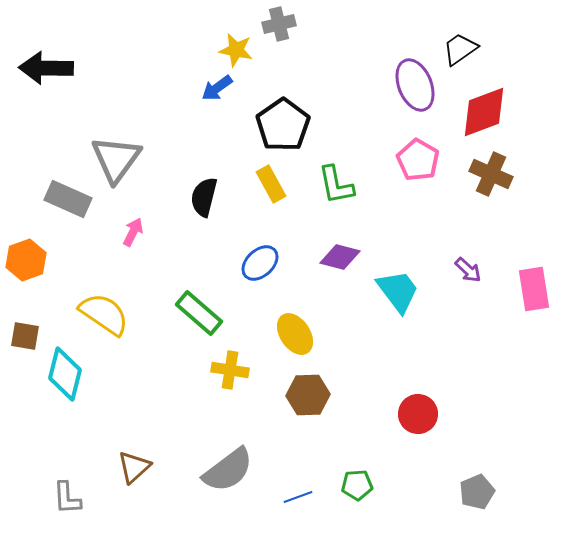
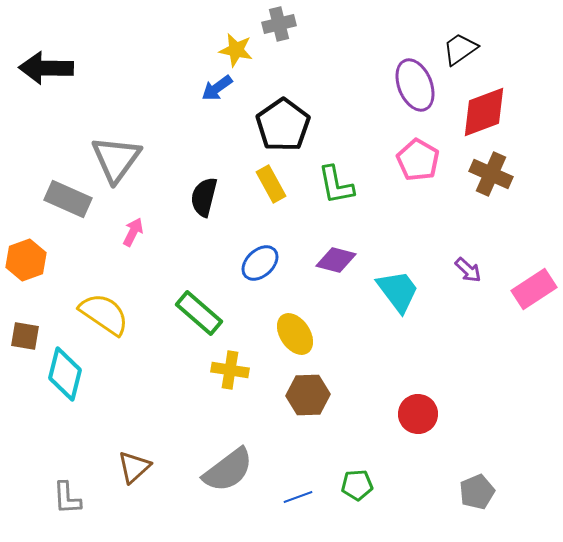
purple diamond: moved 4 px left, 3 px down
pink rectangle: rotated 66 degrees clockwise
